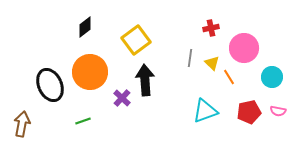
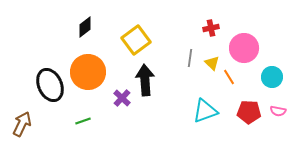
orange circle: moved 2 px left
red pentagon: rotated 15 degrees clockwise
brown arrow: rotated 15 degrees clockwise
